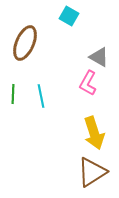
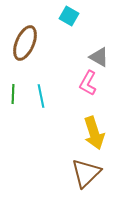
brown triangle: moved 6 px left, 1 px down; rotated 12 degrees counterclockwise
